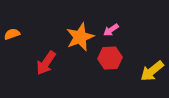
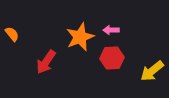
pink arrow: rotated 35 degrees clockwise
orange semicircle: rotated 70 degrees clockwise
red hexagon: moved 2 px right
red arrow: moved 1 px up
